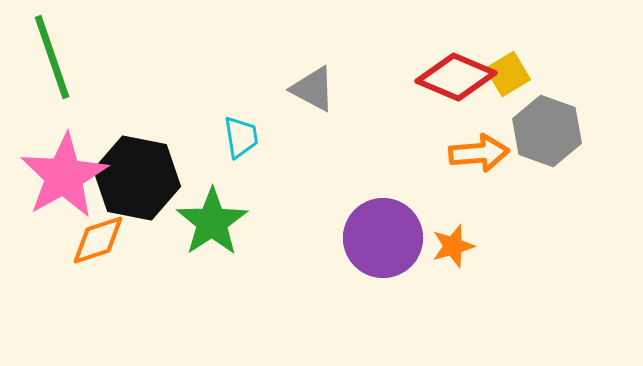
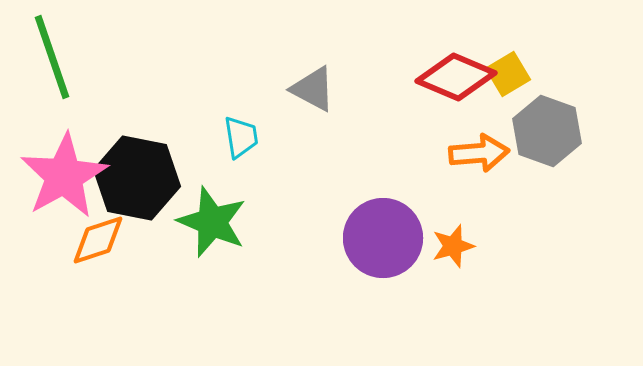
green star: rotated 16 degrees counterclockwise
